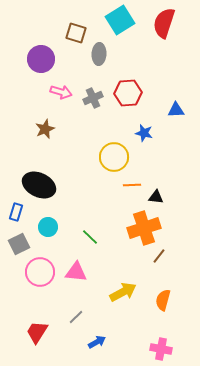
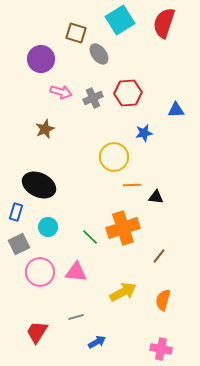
gray ellipse: rotated 40 degrees counterclockwise
blue star: rotated 24 degrees counterclockwise
orange cross: moved 21 px left
gray line: rotated 28 degrees clockwise
